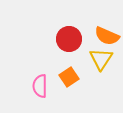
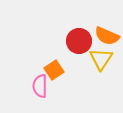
red circle: moved 10 px right, 2 px down
orange square: moved 15 px left, 7 px up
